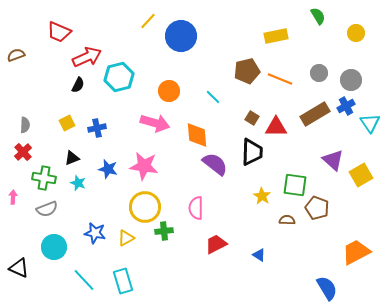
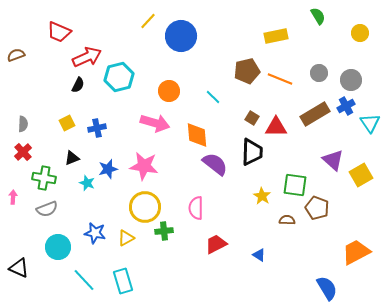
yellow circle at (356, 33): moved 4 px right
gray semicircle at (25, 125): moved 2 px left, 1 px up
blue star at (108, 169): rotated 30 degrees counterclockwise
cyan star at (78, 183): moved 9 px right
cyan circle at (54, 247): moved 4 px right
